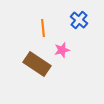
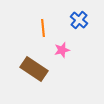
brown rectangle: moved 3 px left, 5 px down
